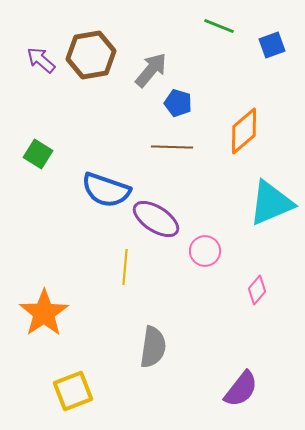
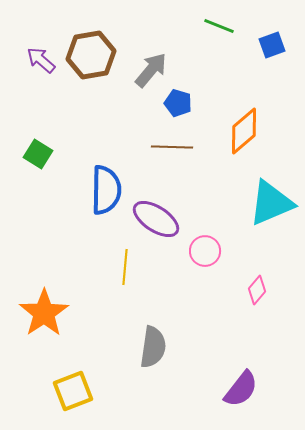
blue semicircle: rotated 108 degrees counterclockwise
